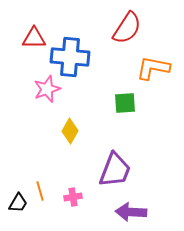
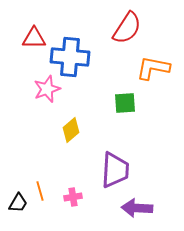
yellow diamond: moved 1 px right, 1 px up; rotated 20 degrees clockwise
purple trapezoid: rotated 18 degrees counterclockwise
purple arrow: moved 6 px right, 4 px up
